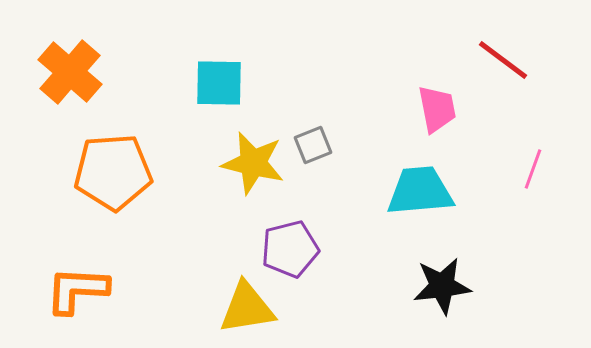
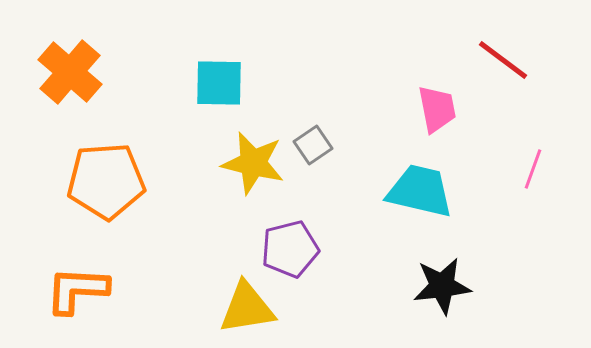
gray square: rotated 12 degrees counterclockwise
orange pentagon: moved 7 px left, 9 px down
cyan trapezoid: rotated 18 degrees clockwise
